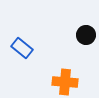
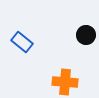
blue rectangle: moved 6 px up
